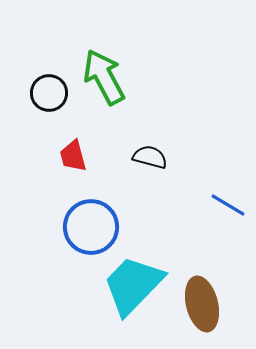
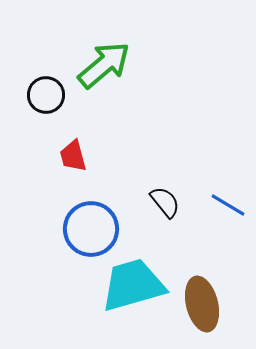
green arrow: moved 12 px up; rotated 78 degrees clockwise
black circle: moved 3 px left, 2 px down
black semicircle: moved 15 px right, 45 px down; rotated 36 degrees clockwise
blue circle: moved 2 px down
cyan trapezoid: rotated 30 degrees clockwise
